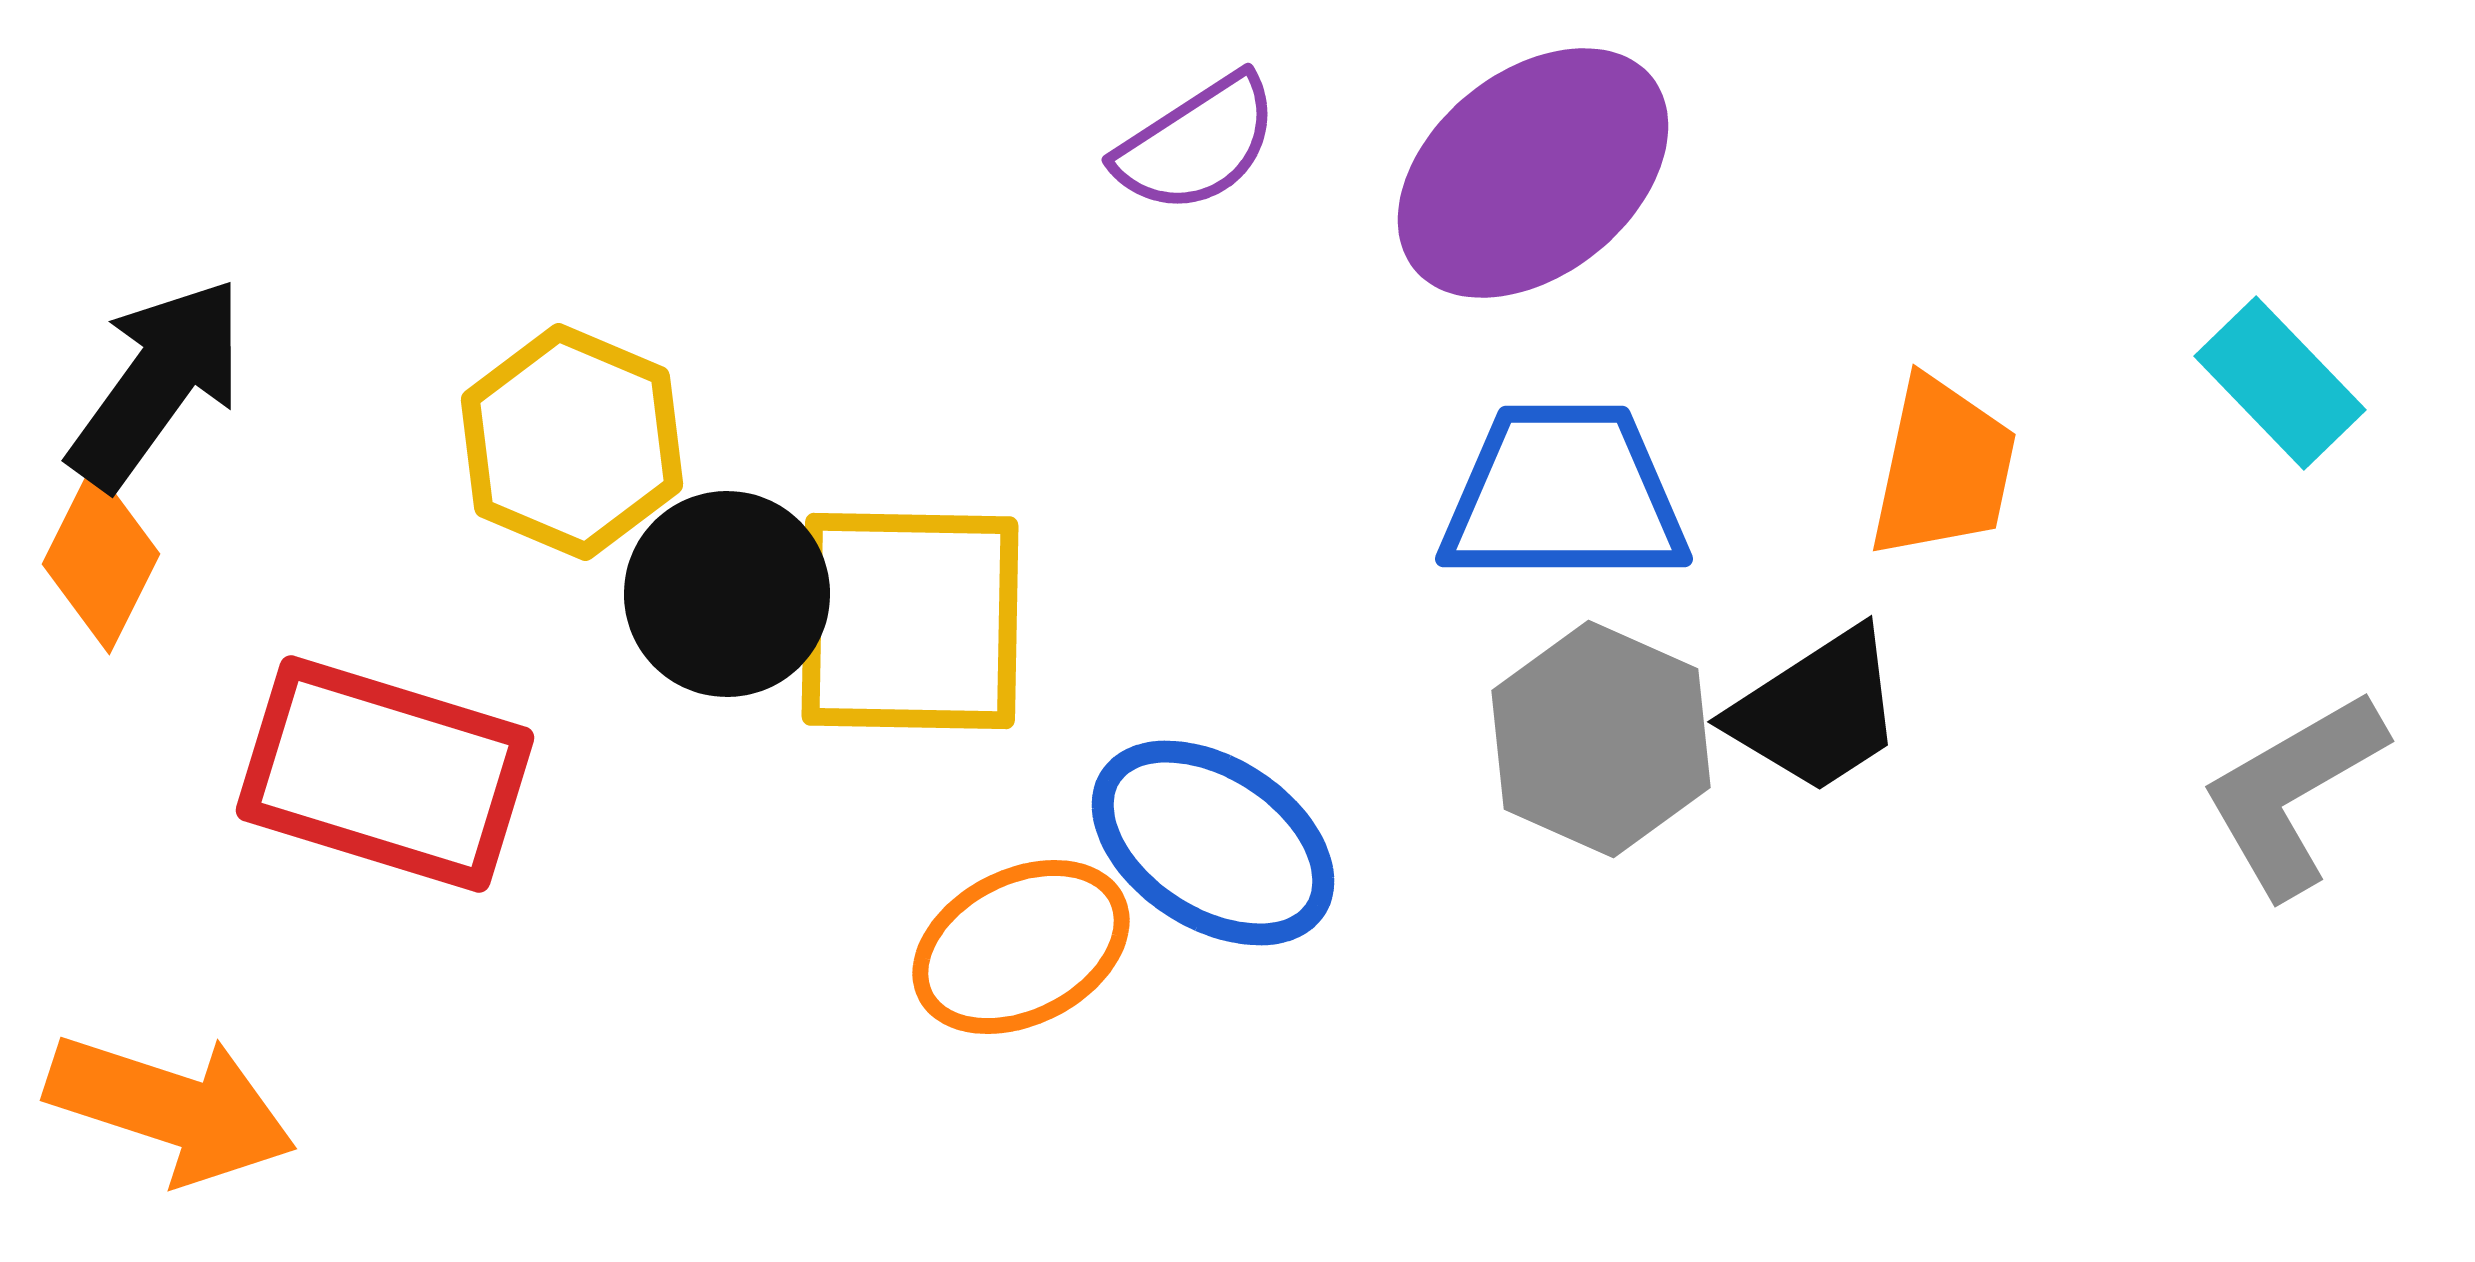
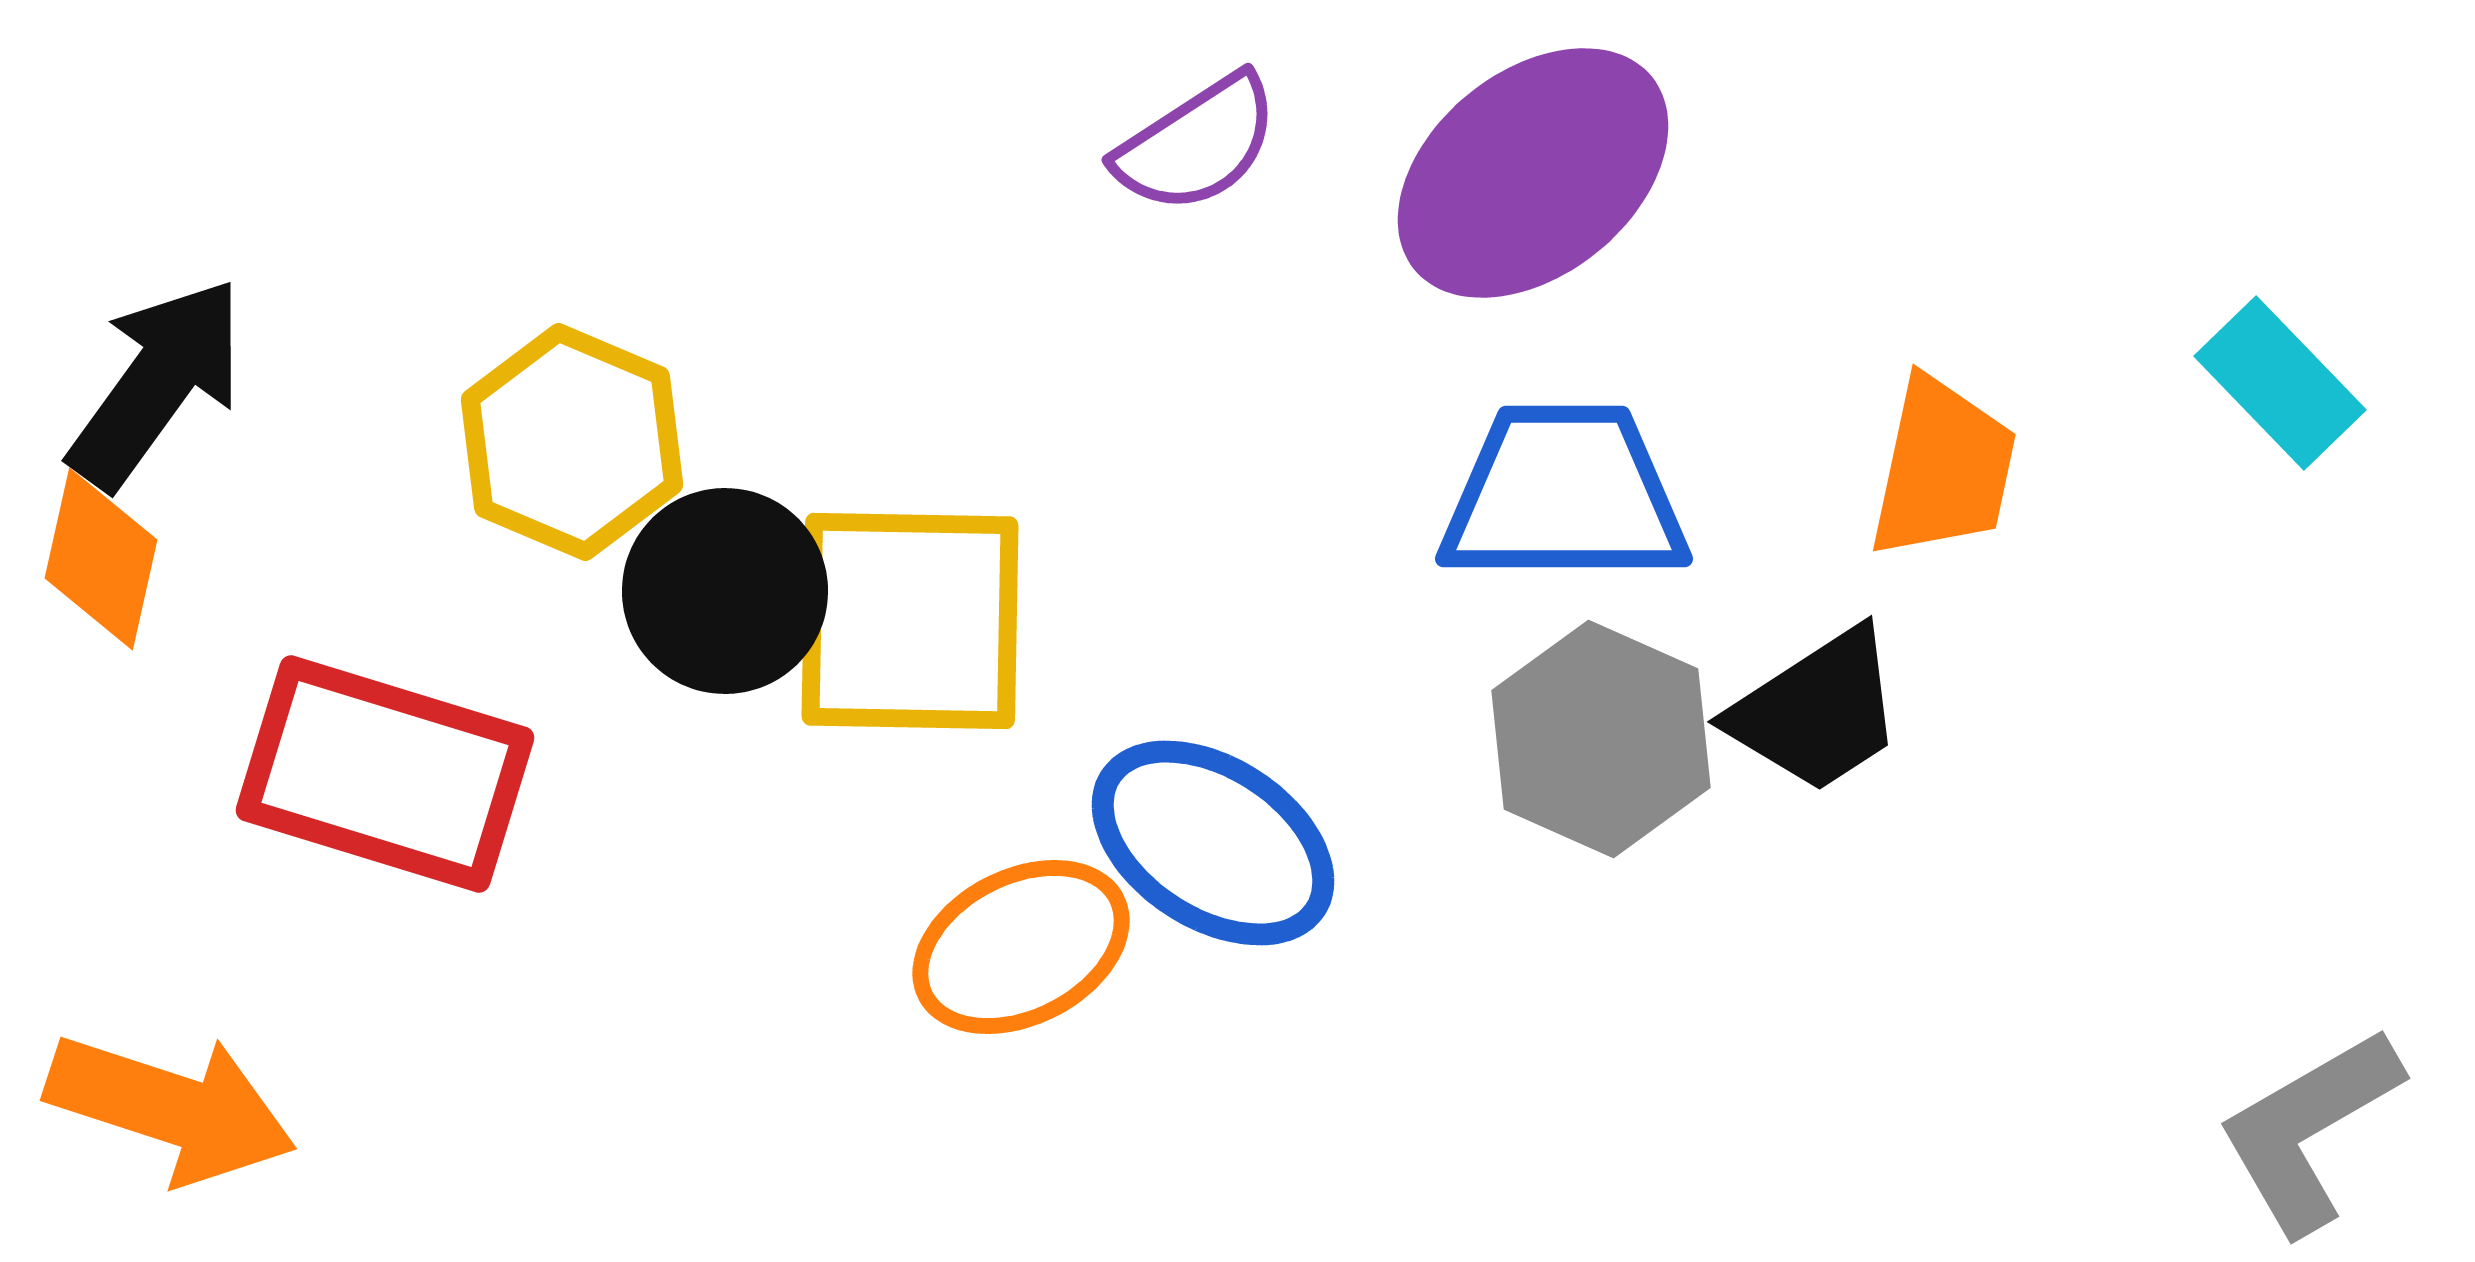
orange diamond: rotated 14 degrees counterclockwise
black circle: moved 2 px left, 3 px up
gray L-shape: moved 16 px right, 337 px down
